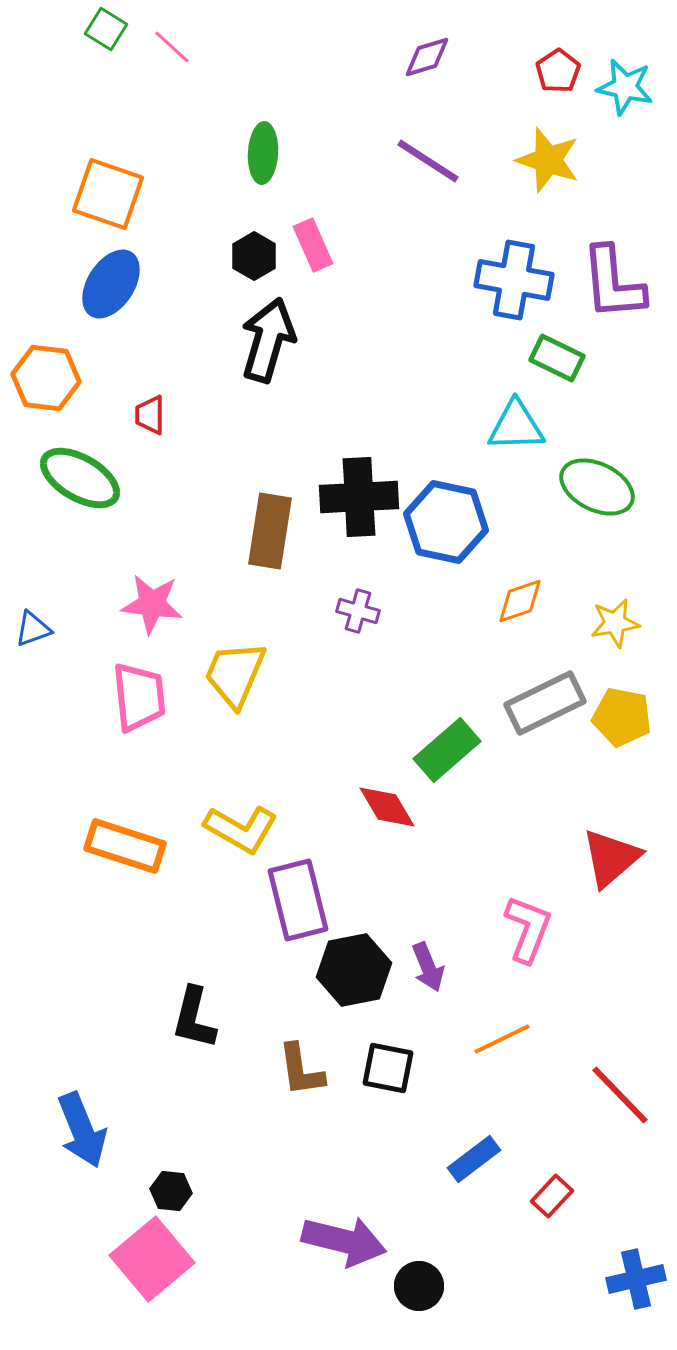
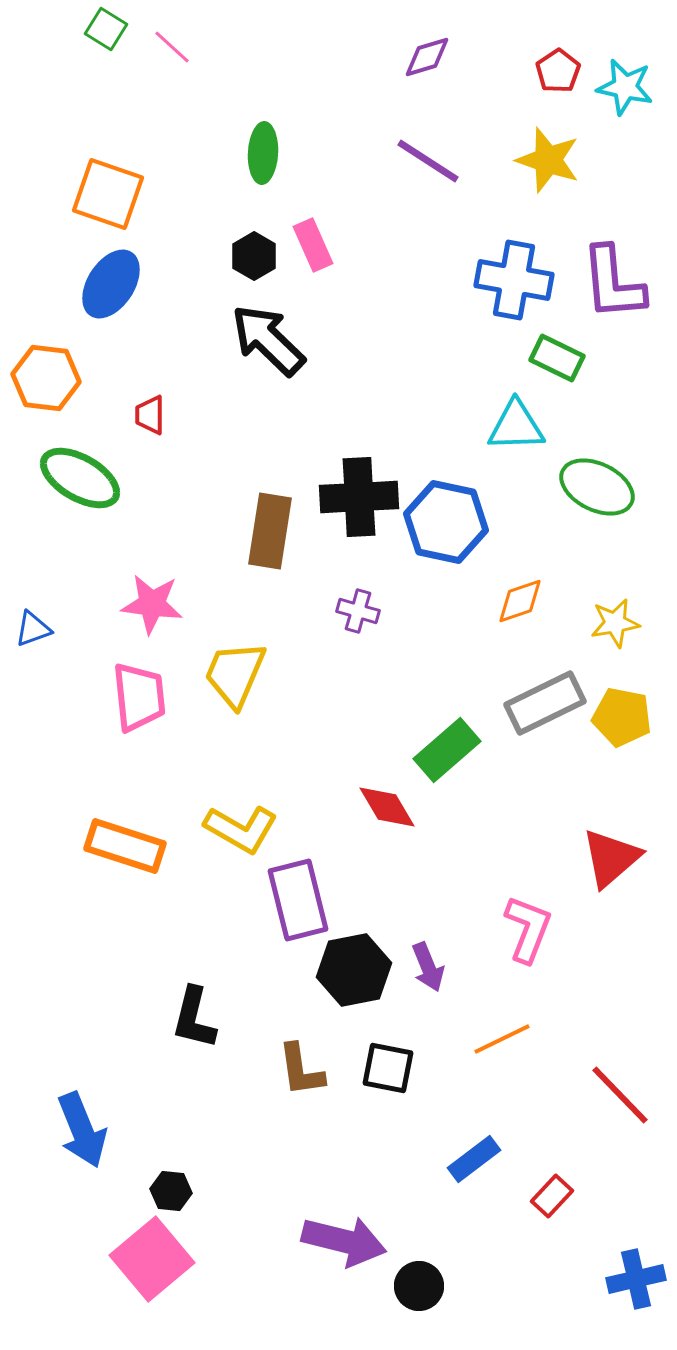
black arrow at (268, 340): rotated 62 degrees counterclockwise
